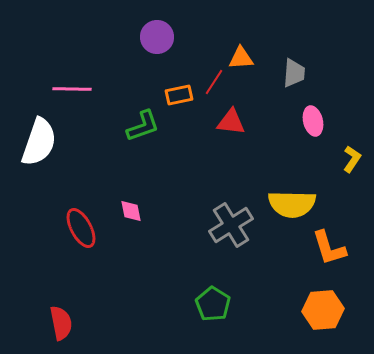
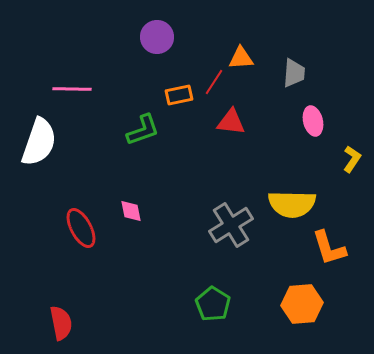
green L-shape: moved 4 px down
orange hexagon: moved 21 px left, 6 px up
